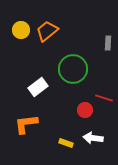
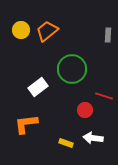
gray rectangle: moved 8 px up
green circle: moved 1 px left
red line: moved 2 px up
